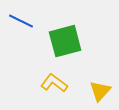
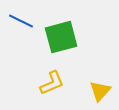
green square: moved 4 px left, 4 px up
yellow L-shape: moved 2 px left; rotated 120 degrees clockwise
